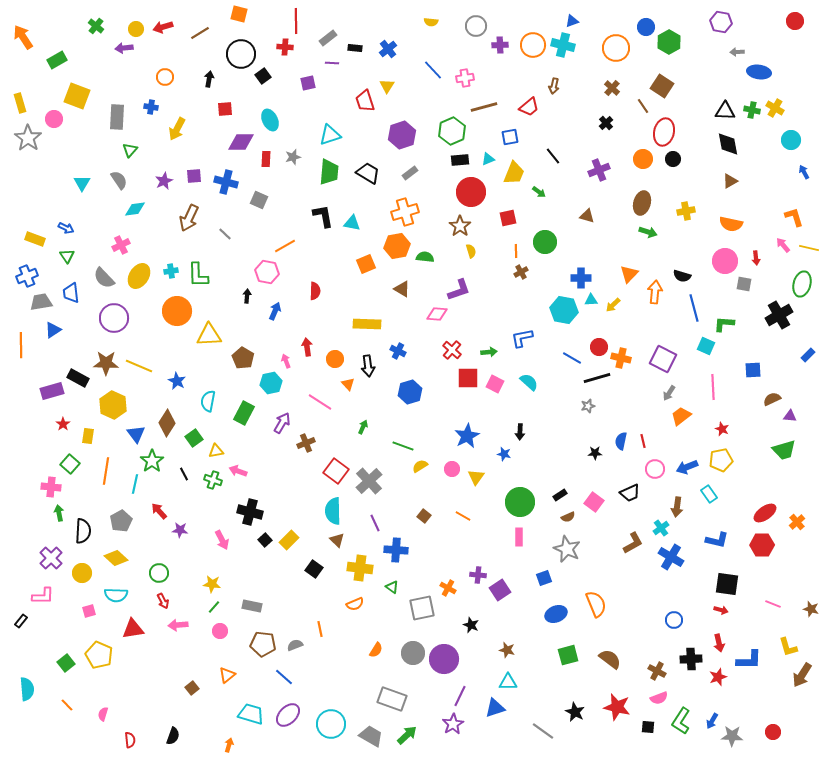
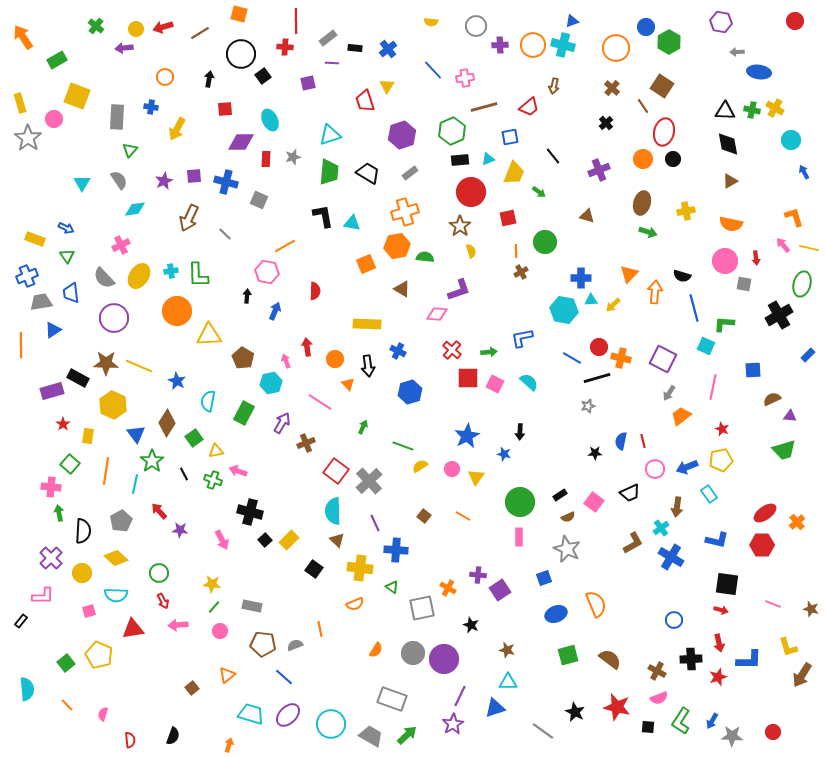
pink line at (713, 387): rotated 15 degrees clockwise
